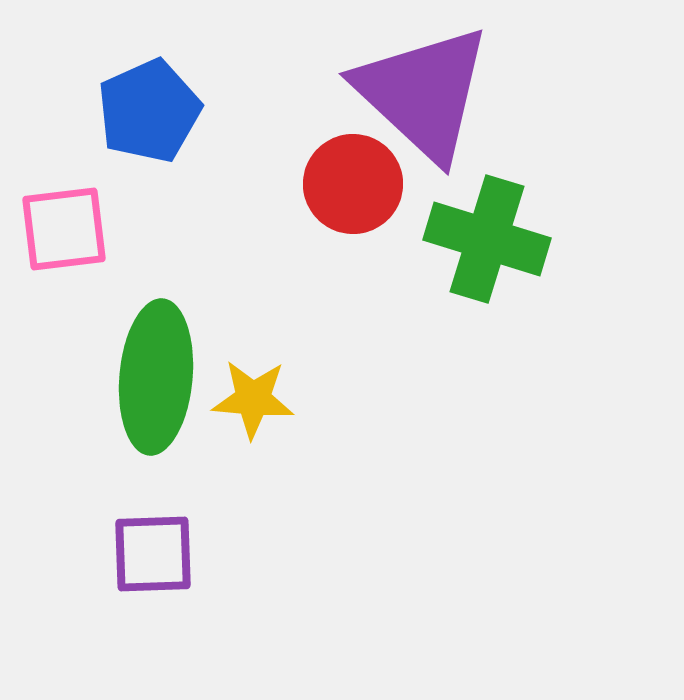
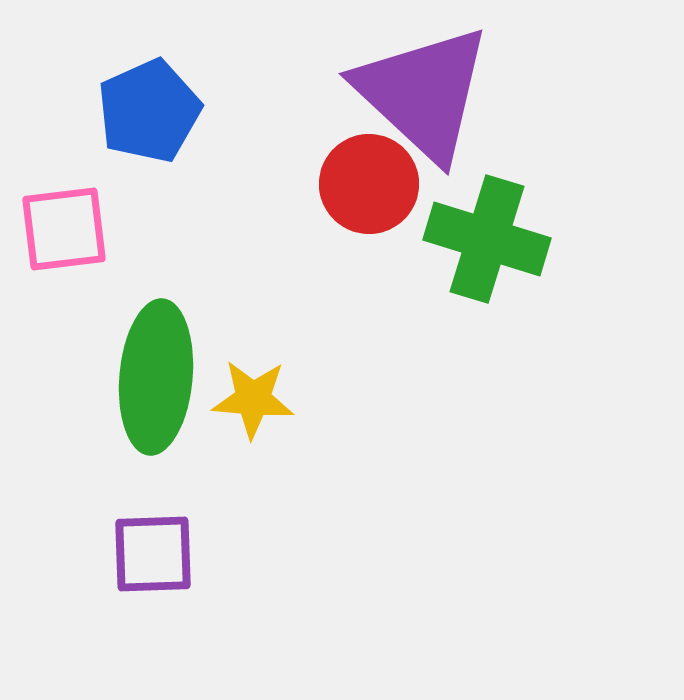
red circle: moved 16 px right
